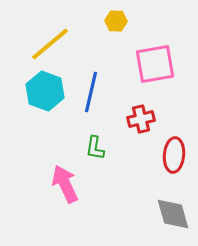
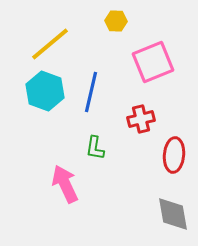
pink square: moved 2 px left, 2 px up; rotated 12 degrees counterclockwise
gray diamond: rotated 6 degrees clockwise
